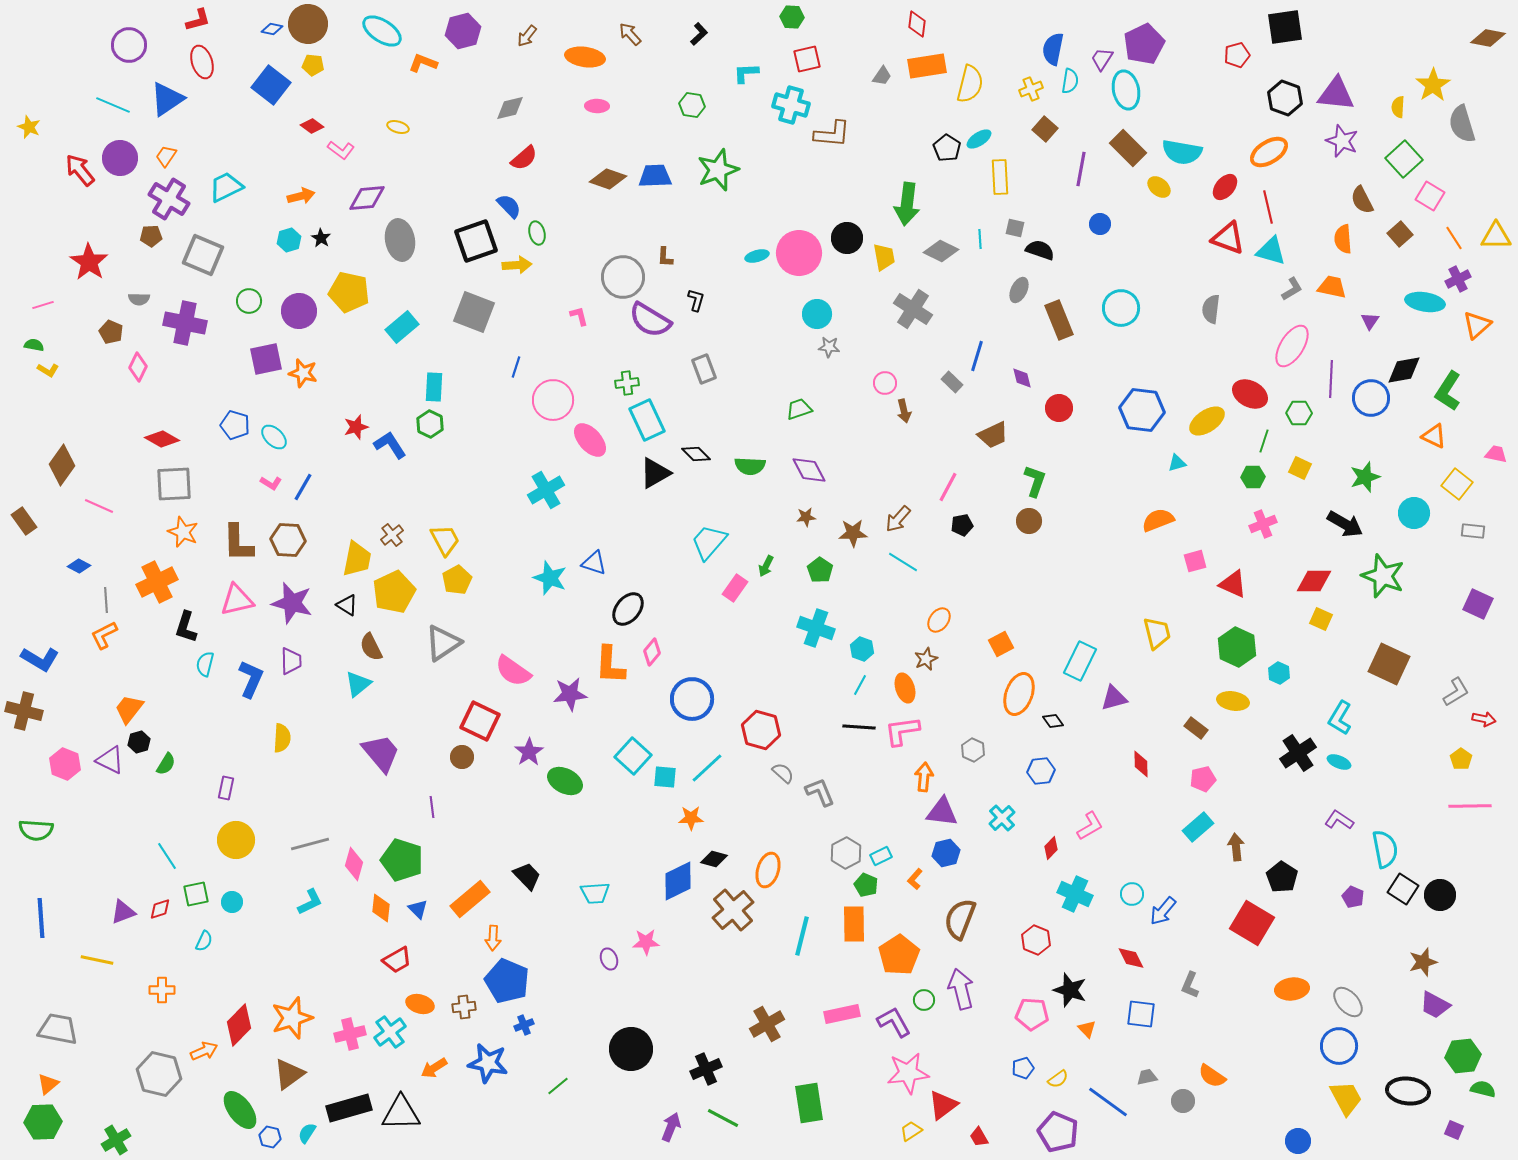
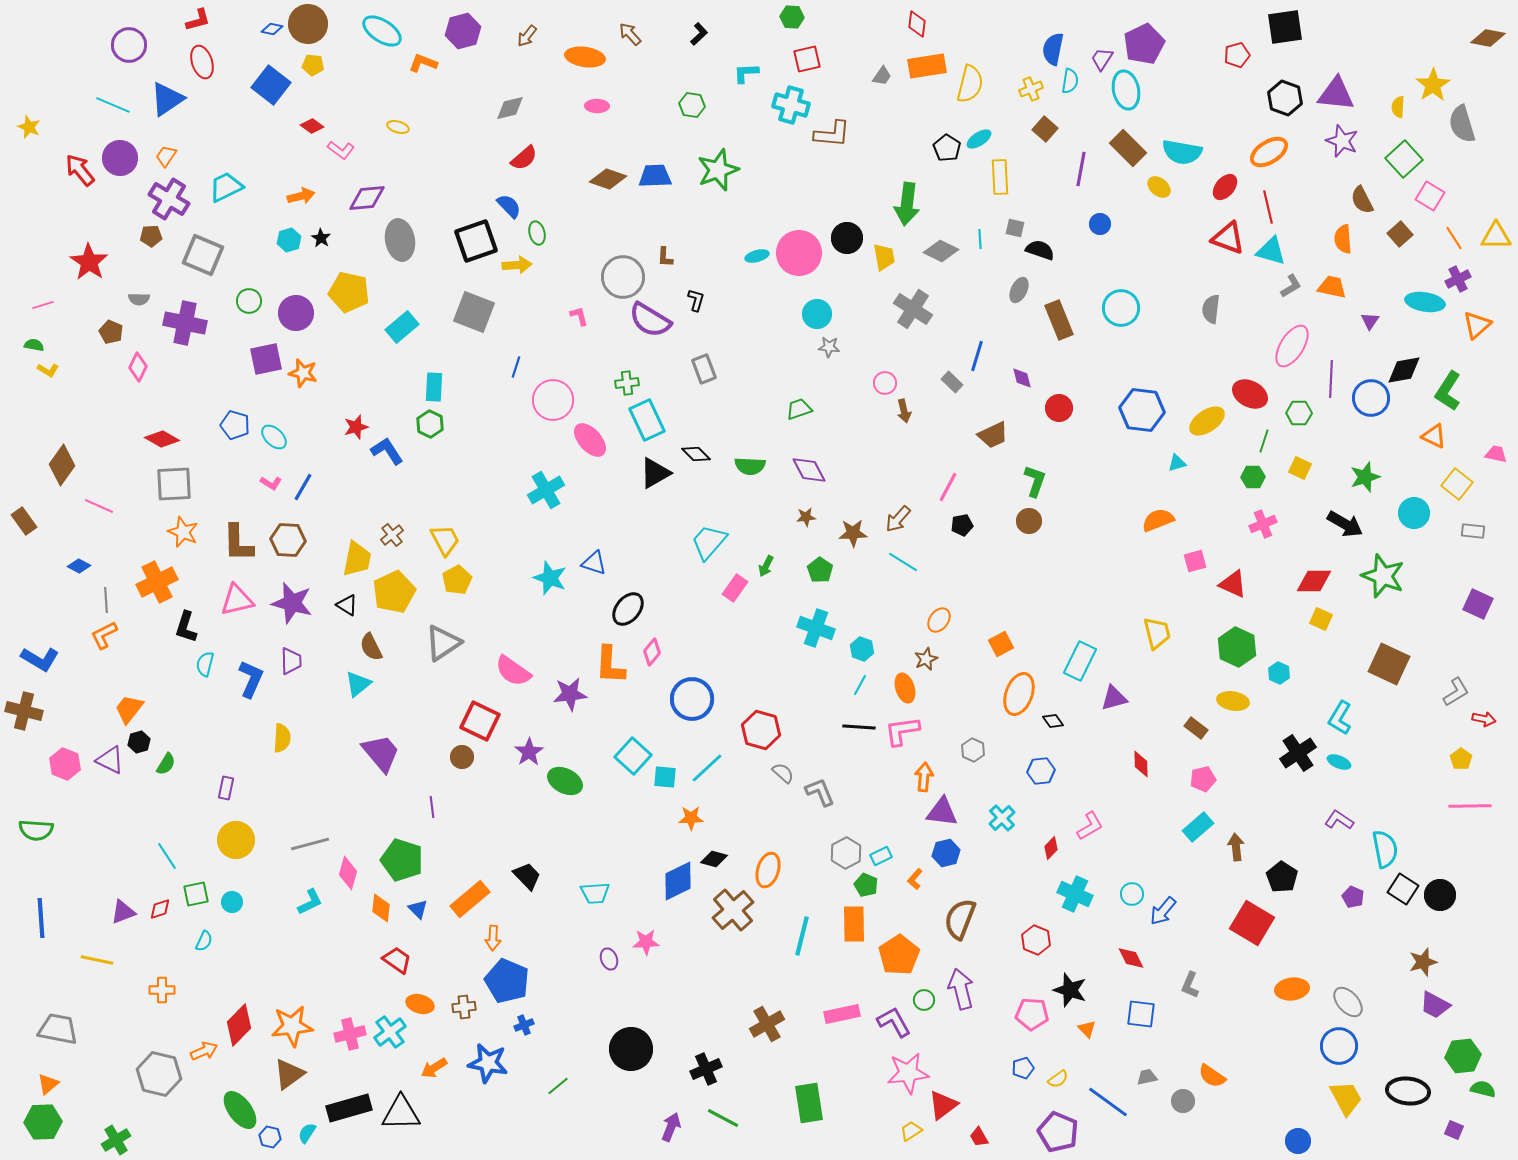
gray L-shape at (1292, 289): moved 1 px left, 3 px up
purple circle at (299, 311): moved 3 px left, 2 px down
blue L-shape at (390, 445): moved 3 px left, 6 px down
pink diamond at (354, 864): moved 6 px left, 9 px down
red trapezoid at (397, 960): rotated 116 degrees counterclockwise
orange star at (292, 1018): moved 8 px down; rotated 12 degrees clockwise
